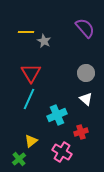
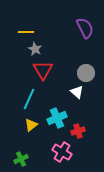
purple semicircle: rotated 15 degrees clockwise
gray star: moved 9 px left, 8 px down
red triangle: moved 12 px right, 3 px up
white triangle: moved 9 px left, 7 px up
cyan cross: moved 3 px down
red cross: moved 3 px left, 1 px up
yellow triangle: moved 16 px up
green cross: moved 2 px right; rotated 16 degrees clockwise
